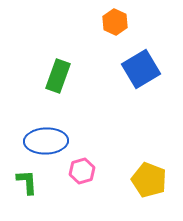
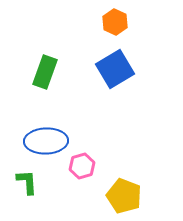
blue square: moved 26 px left
green rectangle: moved 13 px left, 4 px up
pink hexagon: moved 5 px up
yellow pentagon: moved 25 px left, 16 px down
